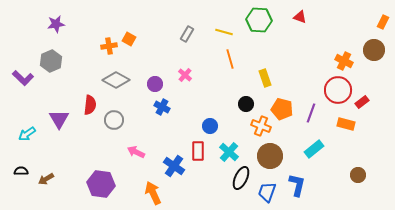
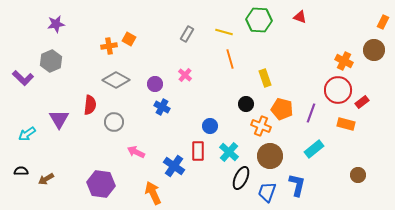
gray circle at (114, 120): moved 2 px down
